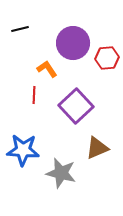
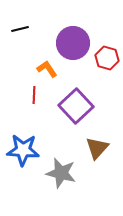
red hexagon: rotated 20 degrees clockwise
brown triangle: rotated 25 degrees counterclockwise
